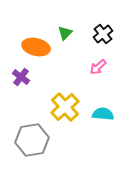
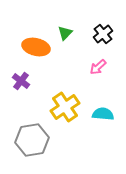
purple cross: moved 4 px down
yellow cross: rotated 8 degrees clockwise
